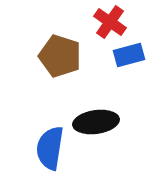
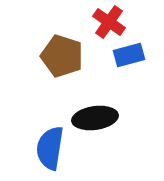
red cross: moved 1 px left
brown pentagon: moved 2 px right
black ellipse: moved 1 px left, 4 px up
